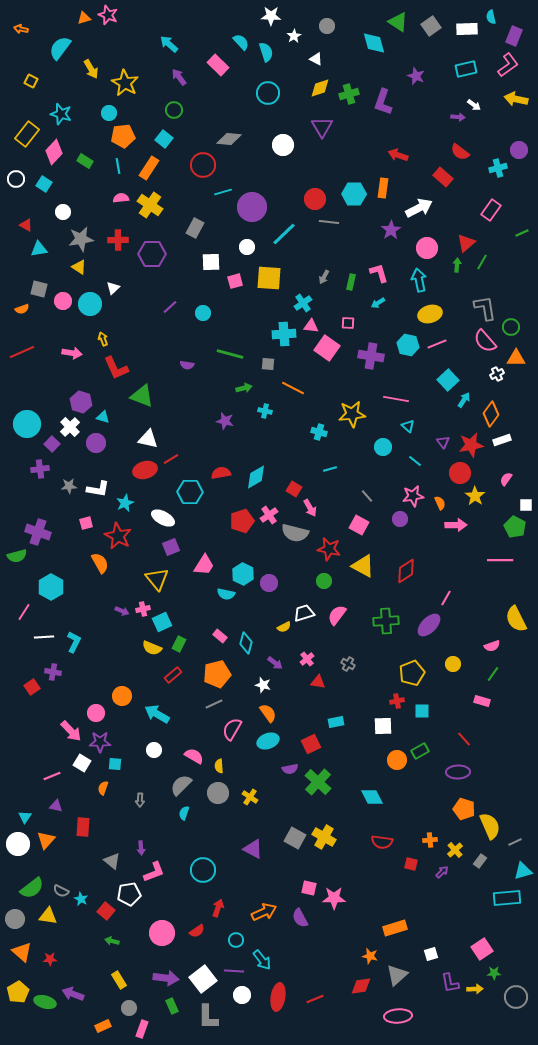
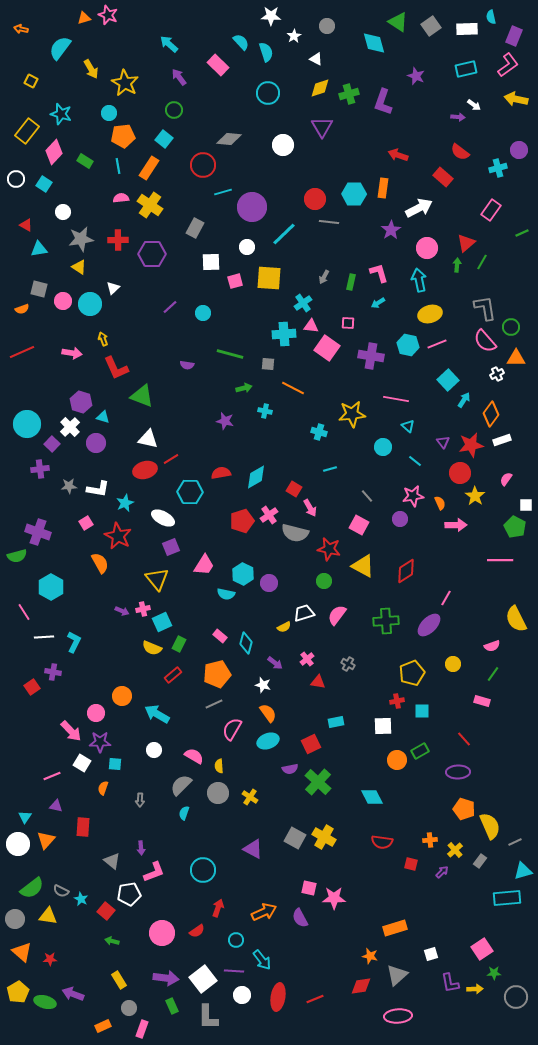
yellow rectangle at (27, 134): moved 3 px up
pink square at (86, 523): rotated 16 degrees counterclockwise
pink line at (24, 612): rotated 66 degrees counterclockwise
